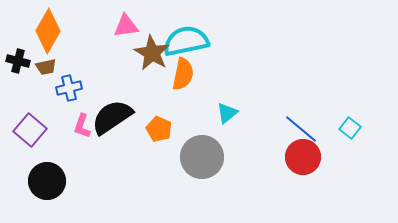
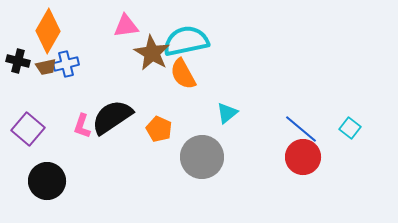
orange semicircle: rotated 140 degrees clockwise
blue cross: moved 3 px left, 24 px up
purple square: moved 2 px left, 1 px up
